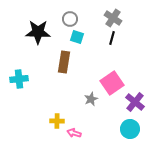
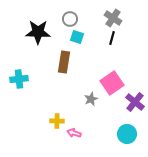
cyan circle: moved 3 px left, 5 px down
